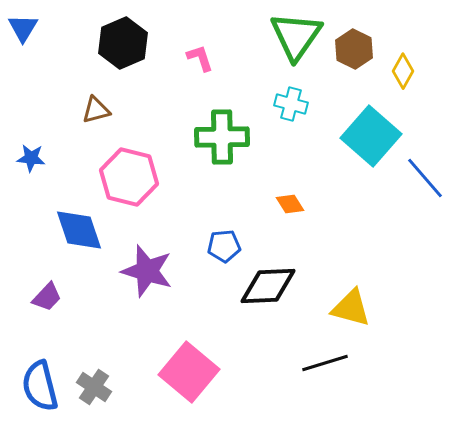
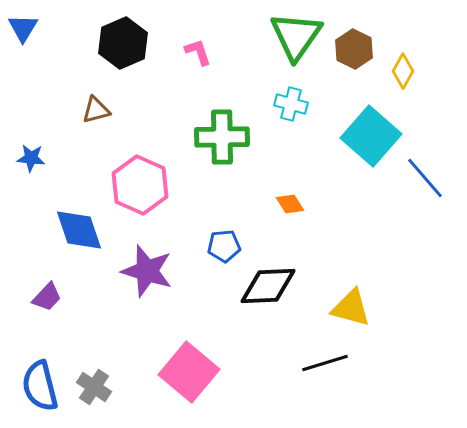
pink L-shape: moved 2 px left, 6 px up
pink hexagon: moved 11 px right, 8 px down; rotated 10 degrees clockwise
